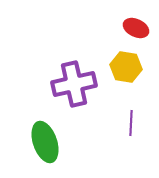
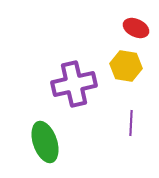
yellow hexagon: moved 1 px up
